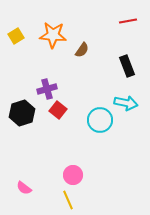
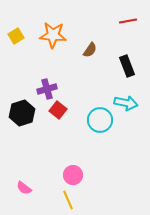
brown semicircle: moved 8 px right
